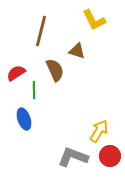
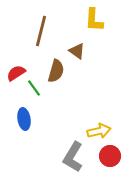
yellow L-shape: rotated 30 degrees clockwise
brown triangle: rotated 18 degrees clockwise
brown semicircle: moved 1 px right, 1 px down; rotated 40 degrees clockwise
green line: moved 2 px up; rotated 36 degrees counterclockwise
blue ellipse: rotated 10 degrees clockwise
yellow arrow: rotated 45 degrees clockwise
gray L-shape: rotated 80 degrees counterclockwise
